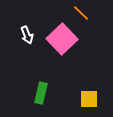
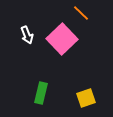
yellow square: moved 3 px left, 1 px up; rotated 18 degrees counterclockwise
